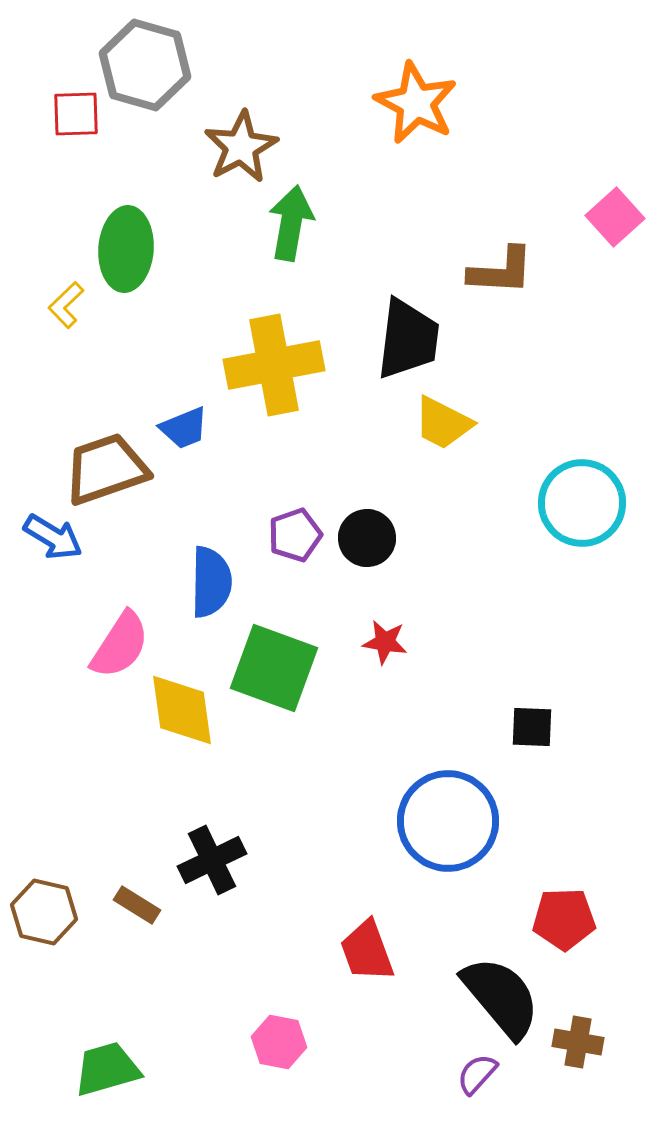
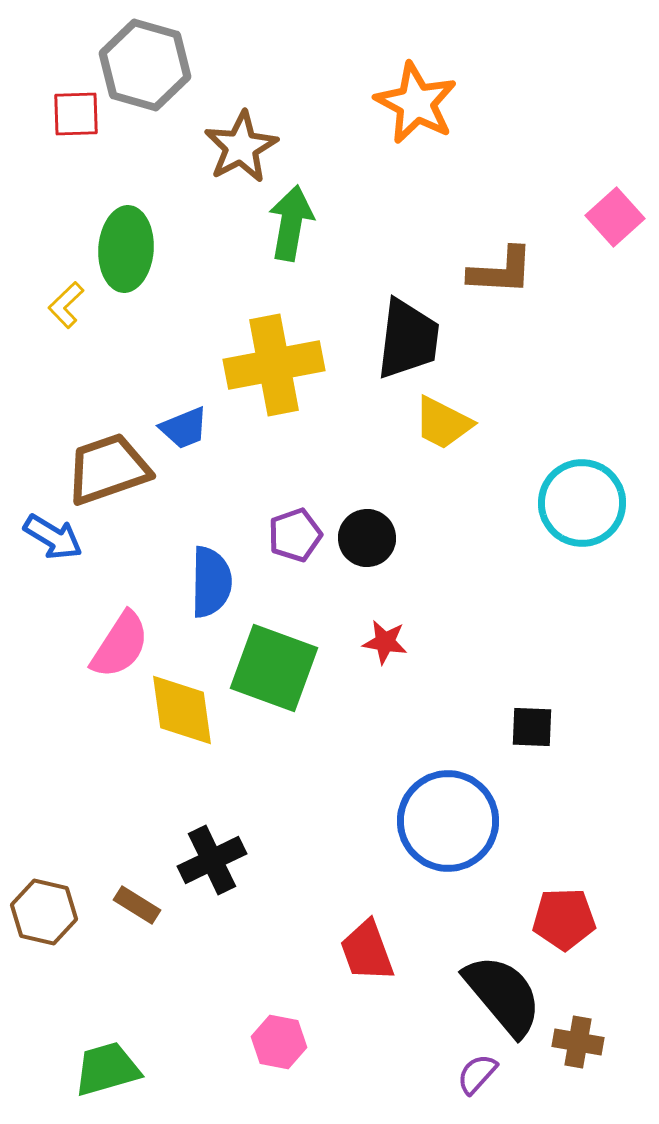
brown trapezoid: moved 2 px right
black semicircle: moved 2 px right, 2 px up
